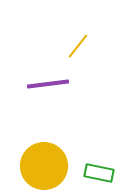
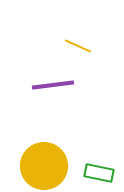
yellow line: rotated 76 degrees clockwise
purple line: moved 5 px right, 1 px down
